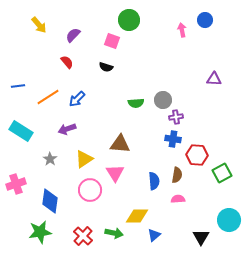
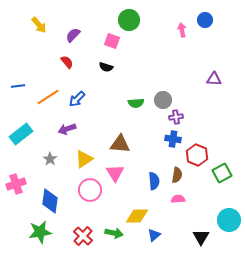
cyan rectangle: moved 3 px down; rotated 70 degrees counterclockwise
red hexagon: rotated 20 degrees clockwise
